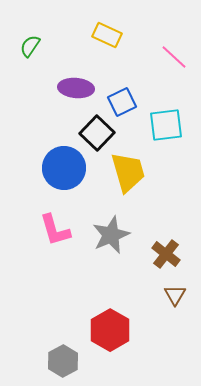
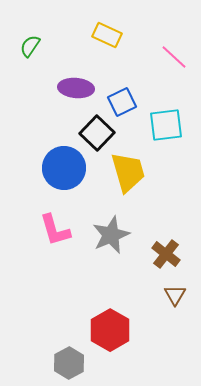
gray hexagon: moved 6 px right, 2 px down
